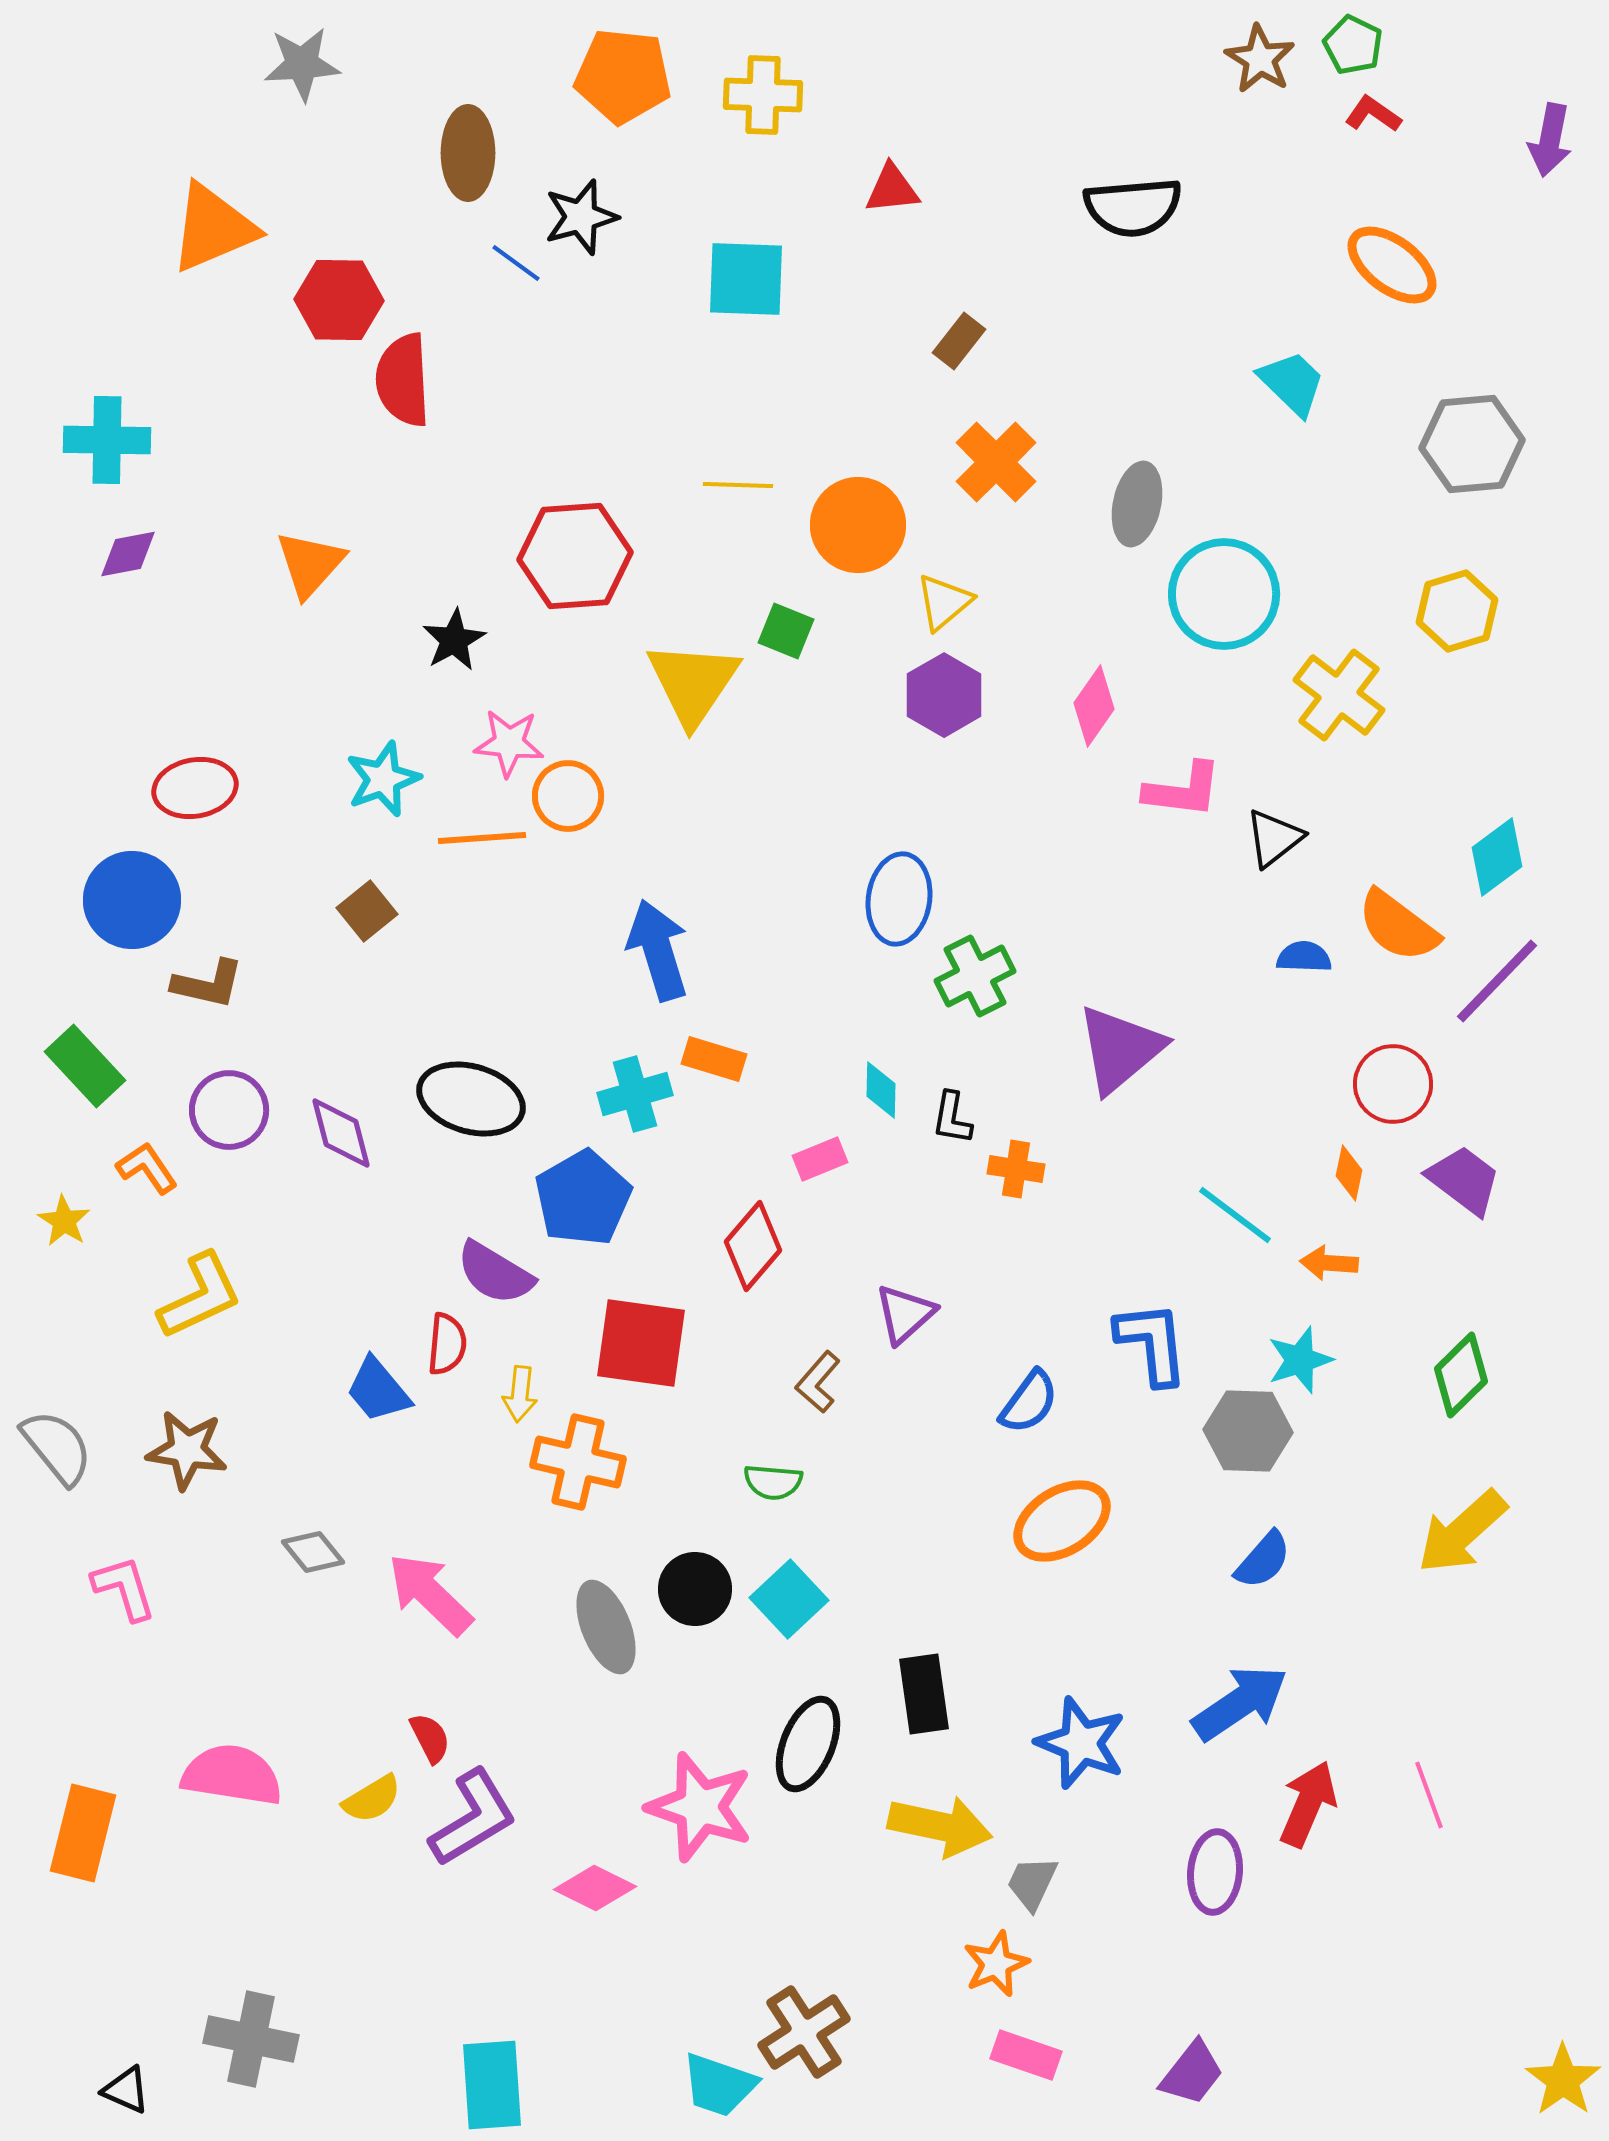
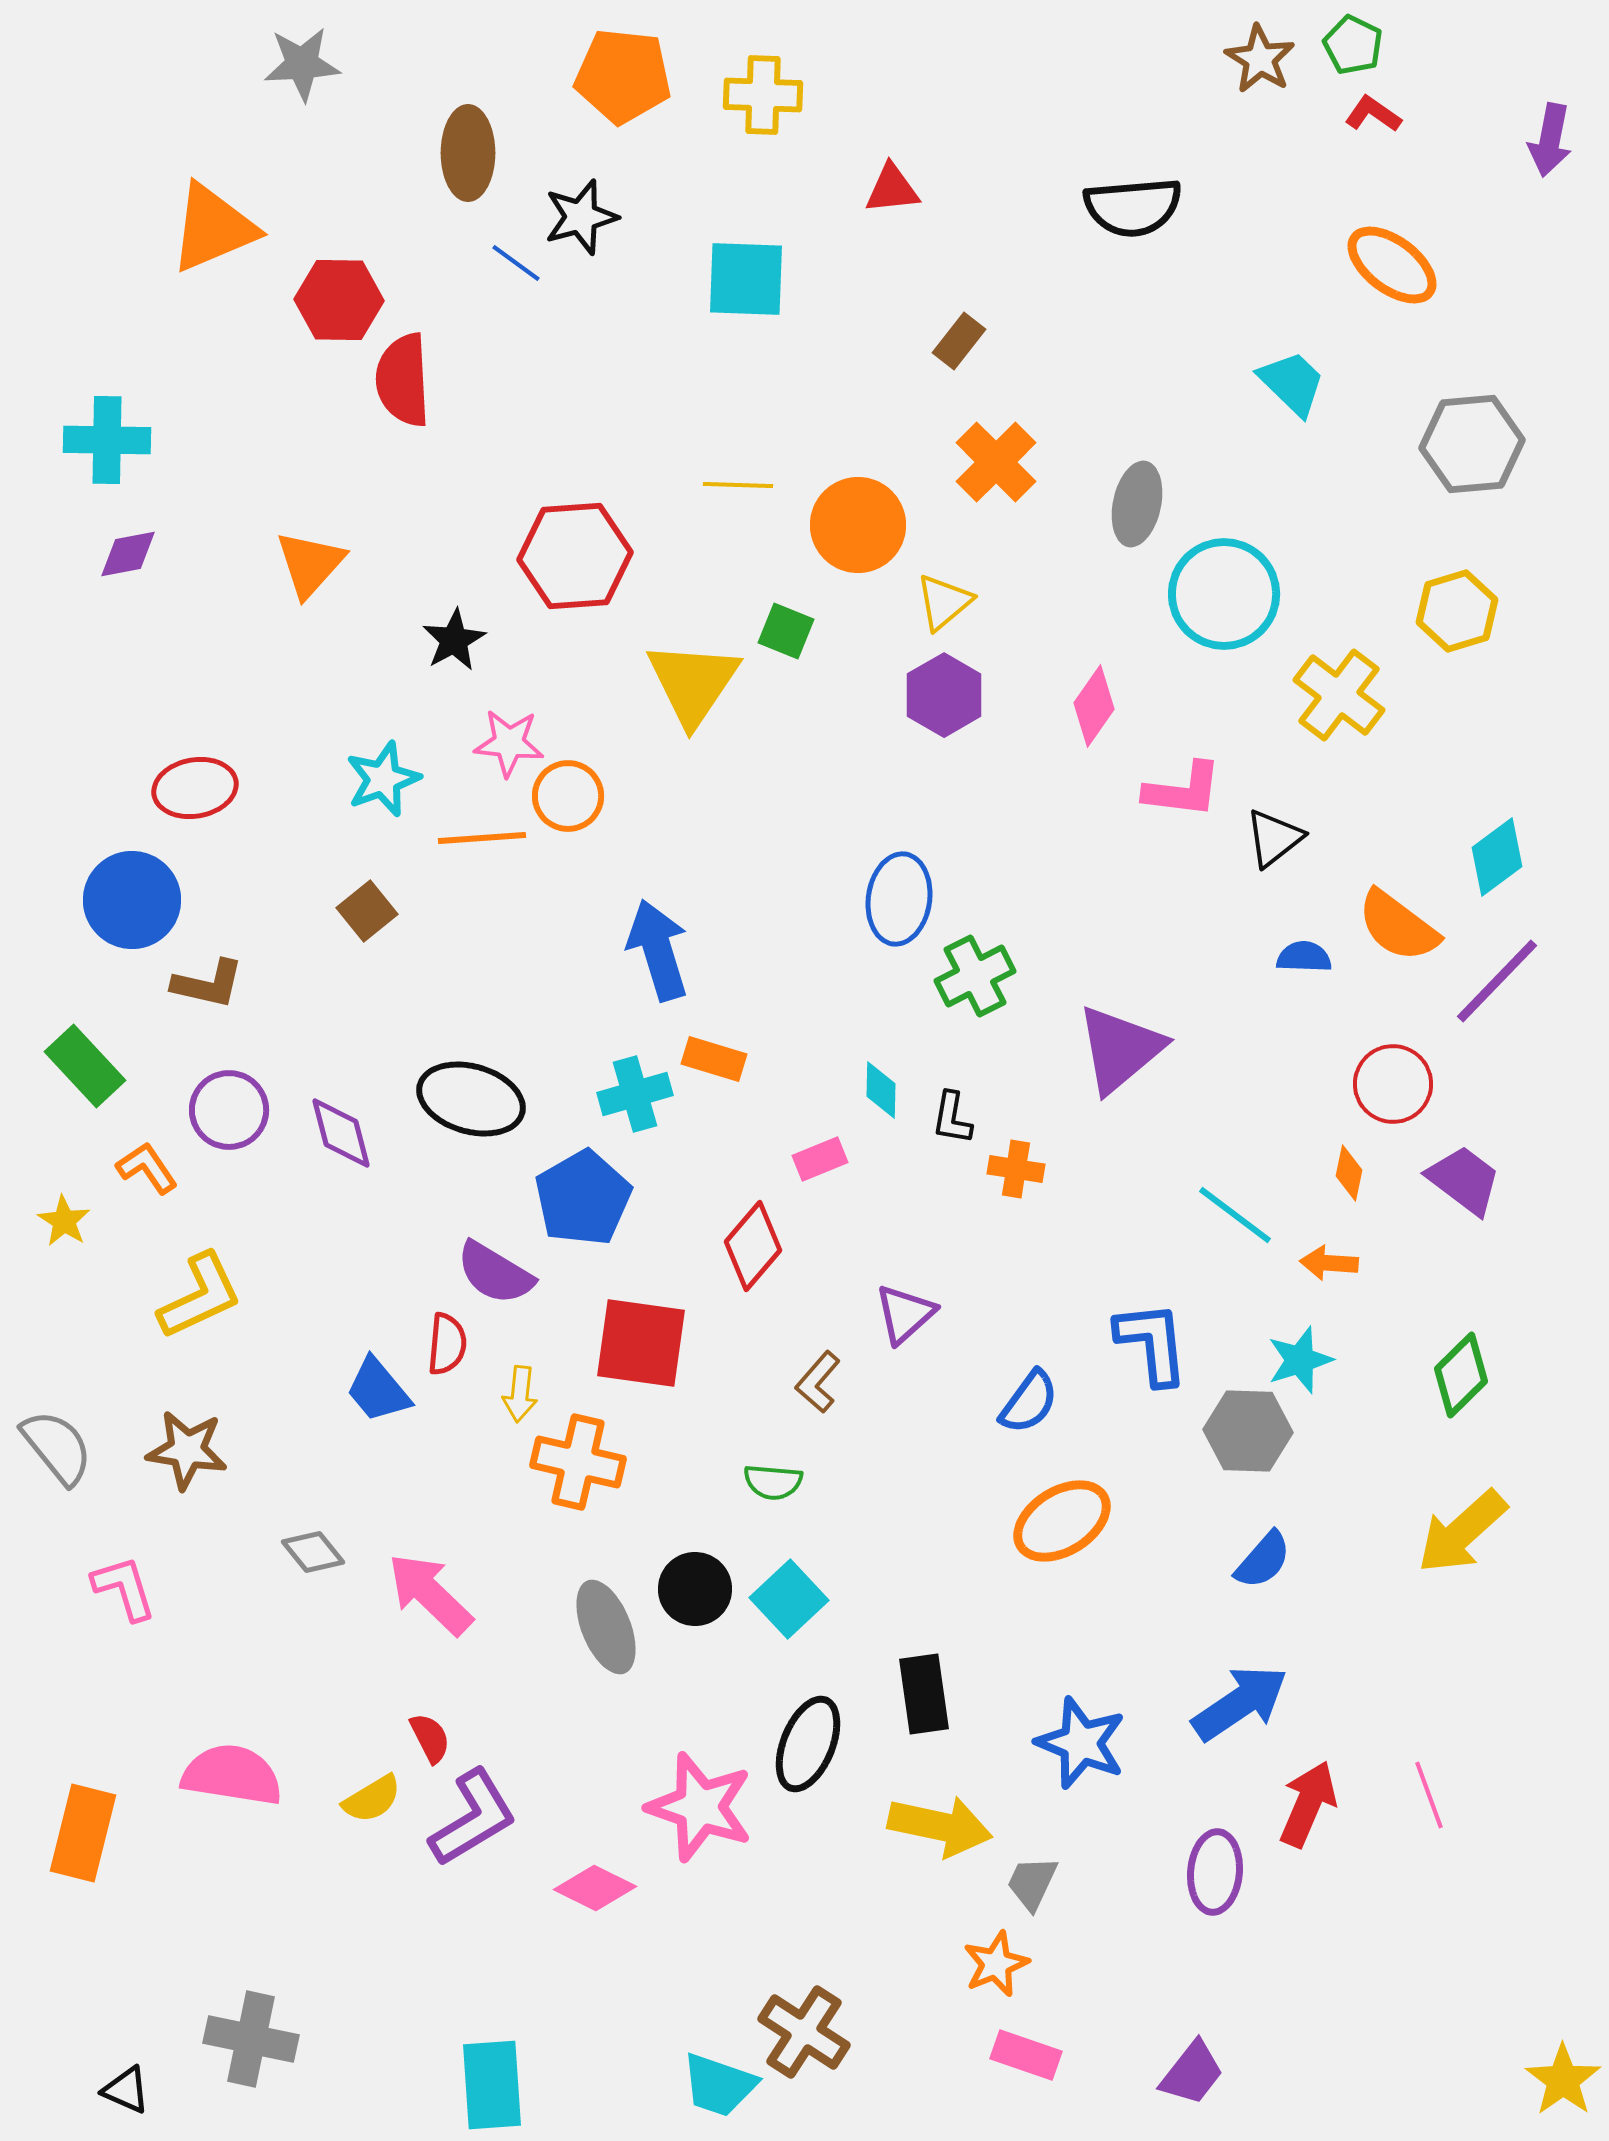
brown cross at (804, 2032): rotated 24 degrees counterclockwise
